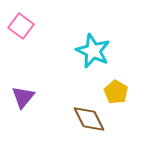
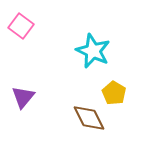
yellow pentagon: moved 2 px left, 1 px down
brown diamond: moved 1 px up
